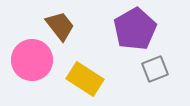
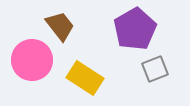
yellow rectangle: moved 1 px up
